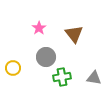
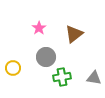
brown triangle: rotated 30 degrees clockwise
